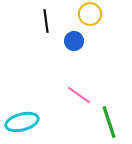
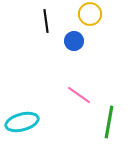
green line: rotated 28 degrees clockwise
